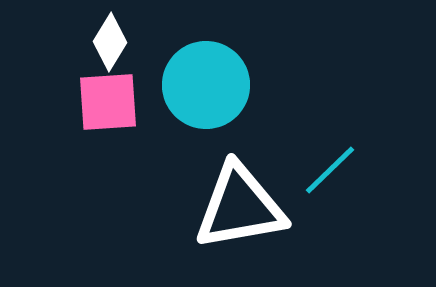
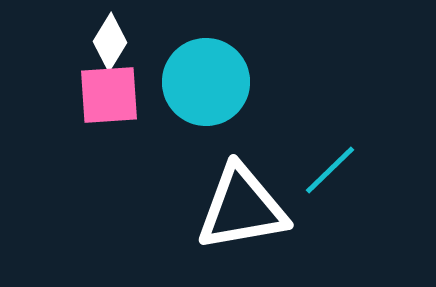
cyan circle: moved 3 px up
pink square: moved 1 px right, 7 px up
white triangle: moved 2 px right, 1 px down
